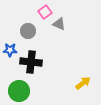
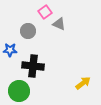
black cross: moved 2 px right, 4 px down
